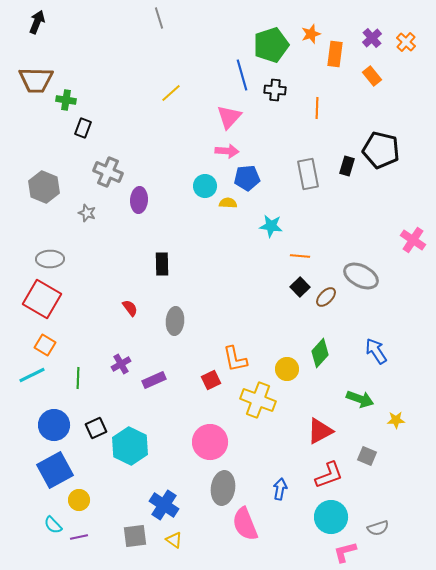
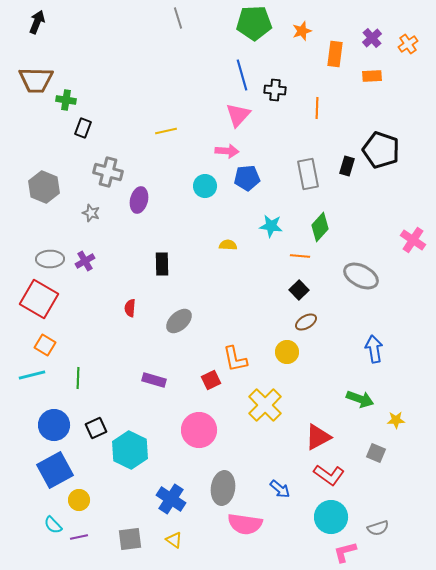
gray line at (159, 18): moved 19 px right
orange star at (311, 34): moved 9 px left, 3 px up
orange cross at (406, 42): moved 2 px right, 2 px down; rotated 12 degrees clockwise
green pentagon at (271, 45): moved 17 px left, 22 px up; rotated 16 degrees clockwise
orange rectangle at (372, 76): rotated 54 degrees counterclockwise
yellow line at (171, 93): moved 5 px left, 38 px down; rotated 30 degrees clockwise
pink triangle at (229, 117): moved 9 px right, 2 px up
black pentagon at (381, 150): rotated 6 degrees clockwise
gray cross at (108, 172): rotated 8 degrees counterclockwise
purple ellipse at (139, 200): rotated 10 degrees clockwise
yellow semicircle at (228, 203): moved 42 px down
gray star at (87, 213): moved 4 px right
black square at (300, 287): moved 1 px left, 3 px down
brown ellipse at (326, 297): moved 20 px left, 25 px down; rotated 15 degrees clockwise
red square at (42, 299): moved 3 px left
red semicircle at (130, 308): rotated 138 degrees counterclockwise
gray ellipse at (175, 321): moved 4 px right; rotated 44 degrees clockwise
blue arrow at (376, 351): moved 2 px left, 2 px up; rotated 24 degrees clockwise
green diamond at (320, 353): moved 126 px up
purple cross at (121, 364): moved 36 px left, 103 px up
yellow circle at (287, 369): moved 17 px up
cyan line at (32, 375): rotated 12 degrees clockwise
purple rectangle at (154, 380): rotated 40 degrees clockwise
yellow cross at (258, 400): moved 7 px right, 5 px down; rotated 24 degrees clockwise
red triangle at (320, 431): moved 2 px left, 6 px down
pink circle at (210, 442): moved 11 px left, 12 px up
cyan hexagon at (130, 446): moved 4 px down
gray square at (367, 456): moved 9 px right, 3 px up
red L-shape at (329, 475): rotated 56 degrees clockwise
blue arrow at (280, 489): rotated 120 degrees clockwise
blue cross at (164, 505): moved 7 px right, 6 px up
pink semicircle at (245, 524): rotated 60 degrees counterclockwise
gray square at (135, 536): moved 5 px left, 3 px down
